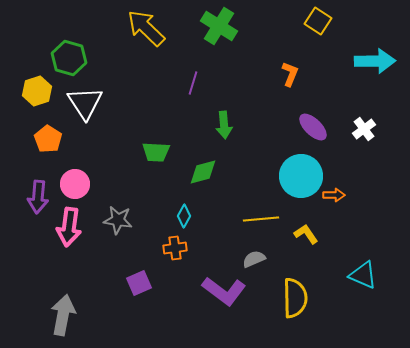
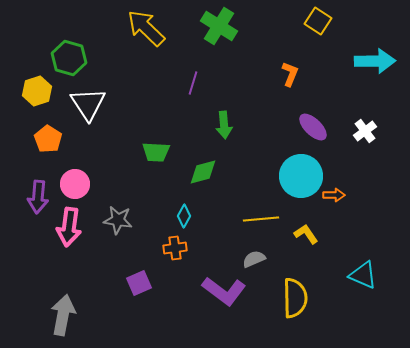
white triangle: moved 3 px right, 1 px down
white cross: moved 1 px right, 2 px down
